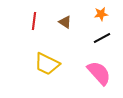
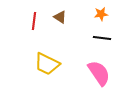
brown triangle: moved 5 px left, 5 px up
black line: rotated 36 degrees clockwise
pink semicircle: rotated 8 degrees clockwise
